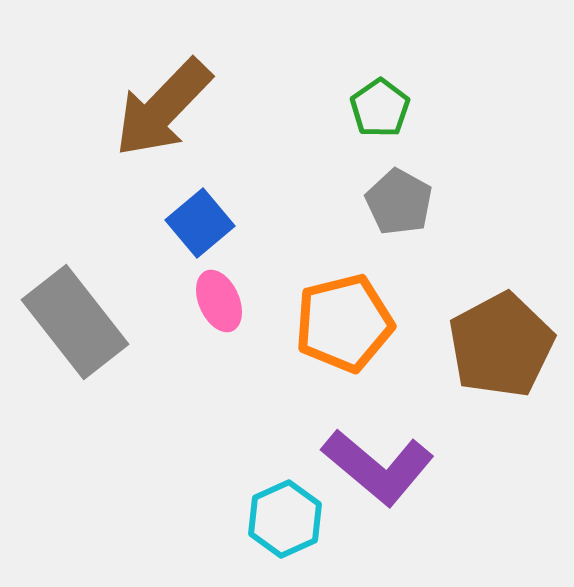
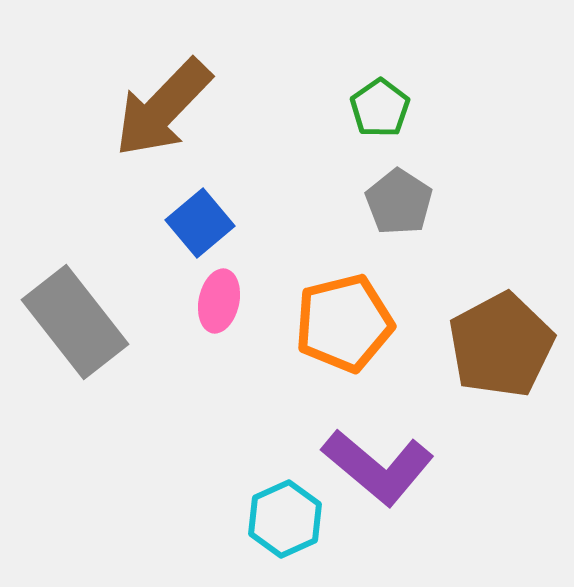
gray pentagon: rotated 4 degrees clockwise
pink ellipse: rotated 36 degrees clockwise
